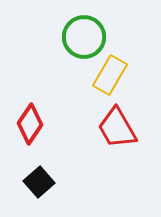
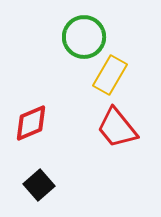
red diamond: moved 1 px right, 1 px up; rotated 33 degrees clockwise
red trapezoid: rotated 9 degrees counterclockwise
black square: moved 3 px down
